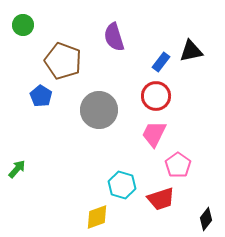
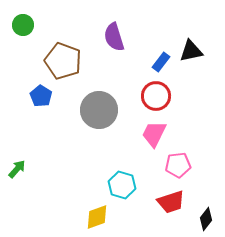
pink pentagon: rotated 30 degrees clockwise
red trapezoid: moved 10 px right, 3 px down
